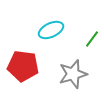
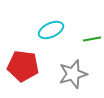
green line: rotated 42 degrees clockwise
